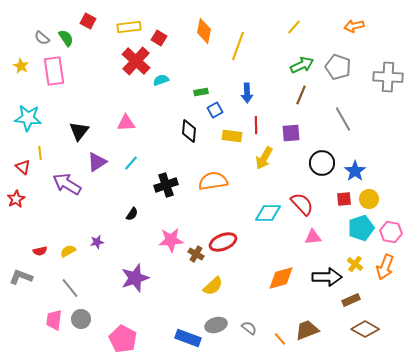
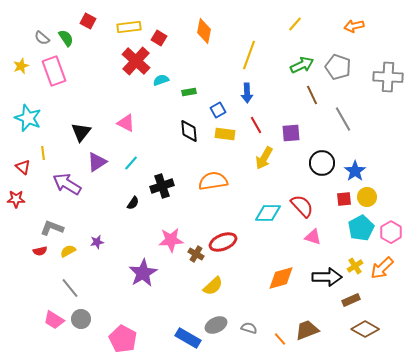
yellow line at (294, 27): moved 1 px right, 3 px up
yellow line at (238, 46): moved 11 px right, 9 px down
yellow star at (21, 66): rotated 21 degrees clockwise
pink rectangle at (54, 71): rotated 12 degrees counterclockwise
green rectangle at (201, 92): moved 12 px left
brown line at (301, 95): moved 11 px right; rotated 48 degrees counterclockwise
blue square at (215, 110): moved 3 px right
cyan star at (28, 118): rotated 16 degrees clockwise
pink triangle at (126, 123): rotated 30 degrees clockwise
red line at (256, 125): rotated 30 degrees counterclockwise
black triangle at (79, 131): moved 2 px right, 1 px down
black diamond at (189, 131): rotated 10 degrees counterclockwise
yellow rectangle at (232, 136): moved 7 px left, 2 px up
yellow line at (40, 153): moved 3 px right
black cross at (166, 185): moved 4 px left, 1 px down
red star at (16, 199): rotated 30 degrees clockwise
yellow circle at (369, 199): moved 2 px left, 2 px up
red semicircle at (302, 204): moved 2 px down
black semicircle at (132, 214): moved 1 px right, 11 px up
cyan pentagon at (361, 228): rotated 10 degrees counterclockwise
pink hexagon at (391, 232): rotated 20 degrees clockwise
pink triangle at (313, 237): rotated 24 degrees clockwise
yellow cross at (355, 264): moved 2 px down; rotated 21 degrees clockwise
orange arrow at (385, 267): moved 3 px left, 1 px down; rotated 25 degrees clockwise
gray L-shape at (21, 277): moved 31 px right, 49 px up
purple star at (135, 278): moved 8 px right, 5 px up; rotated 12 degrees counterclockwise
pink trapezoid at (54, 320): rotated 65 degrees counterclockwise
gray ellipse at (216, 325): rotated 10 degrees counterclockwise
gray semicircle at (249, 328): rotated 21 degrees counterclockwise
blue rectangle at (188, 338): rotated 10 degrees clockwise
